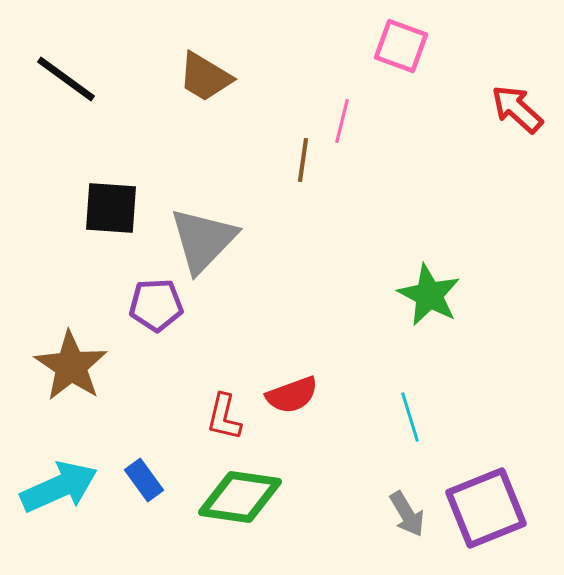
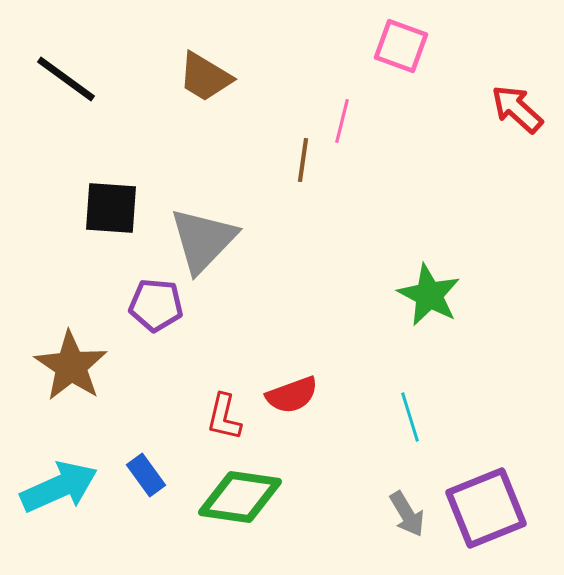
purple pentagon: rotated 8 degrees clockwise
blue rectangle: moved 2 px right, 5 px up
